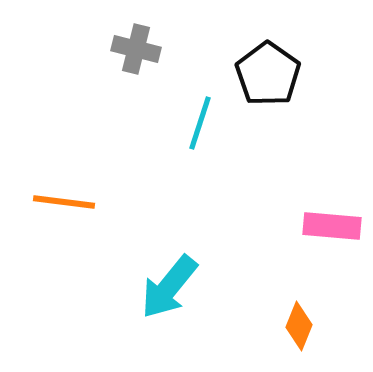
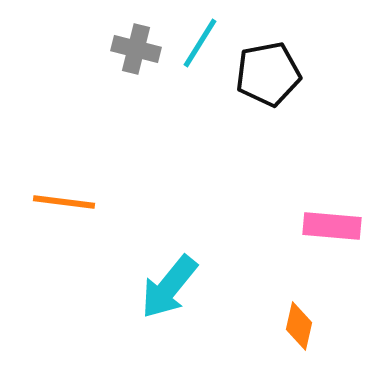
black pentagon: rotated 26 degrees clockwise
cyan line: moved 80 px up; rotated 14 degrees clockwise
orange diamond: rotated 9 degrees counterclockwise
